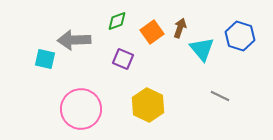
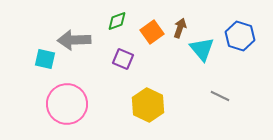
pink circle: moved 14 px left, 5 px up
